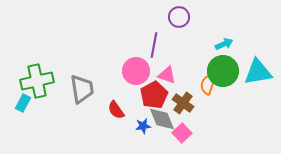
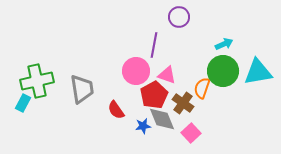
orange semicircle: moved 6 px left, 4 px down
pink square: moved 9 px right
